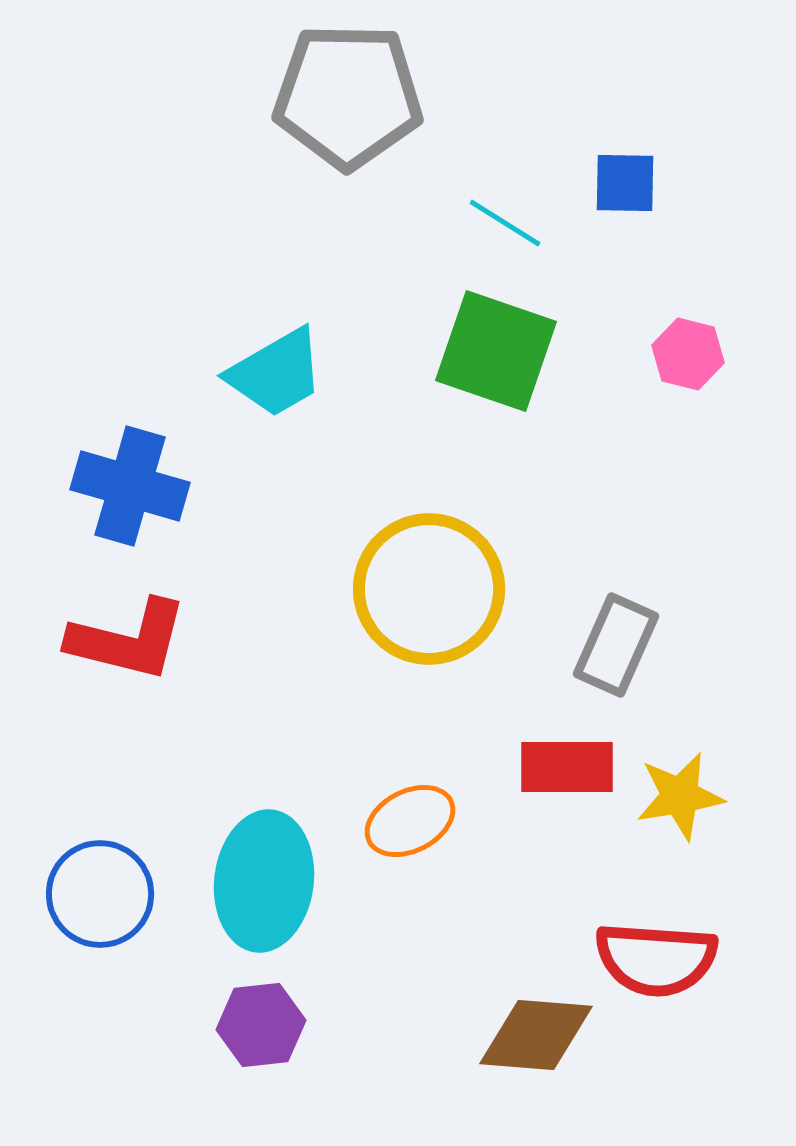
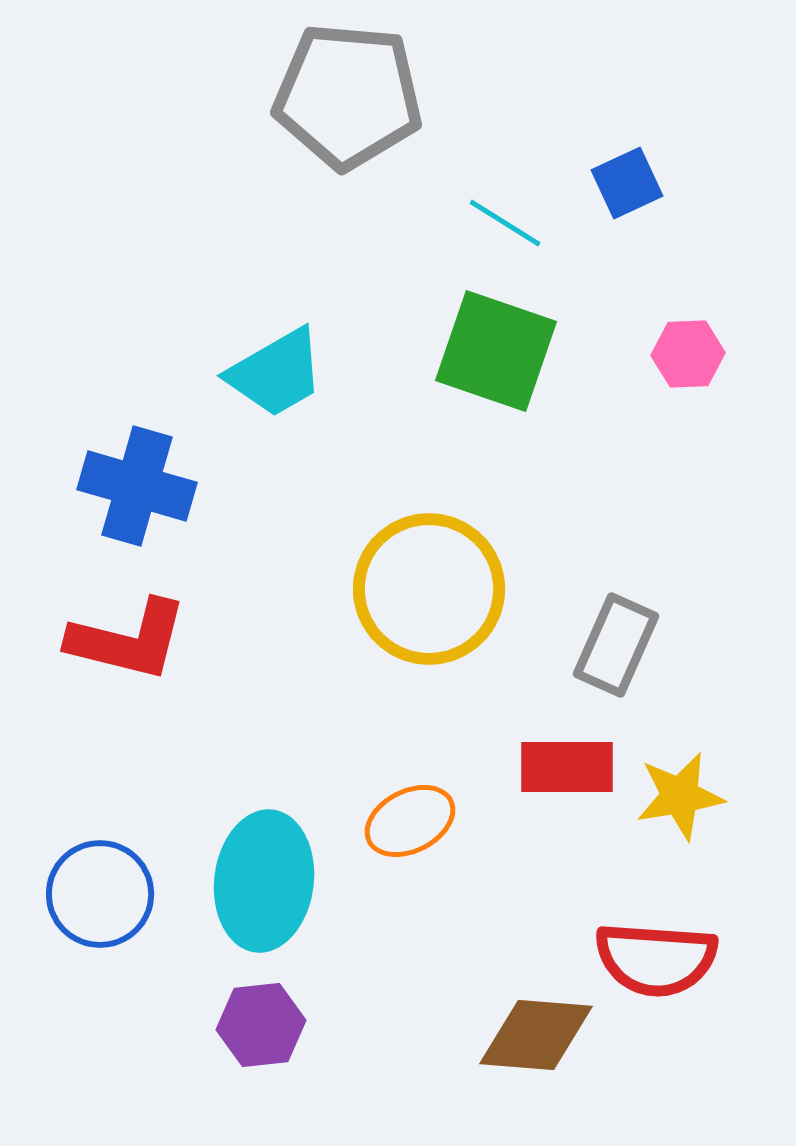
gray pentagon: rotated 4 degrees clockwise
blue square: moved 2 px right; rotated 26 degrees counterclockwise
pink hexagon: rotated 16 degrees counterclockwise
blue cross: moved 7 px right
